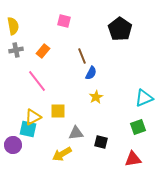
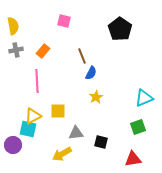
pink line: rotated 35 degrees clockwise
yellow triangle: moved 1 px up
